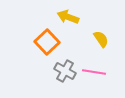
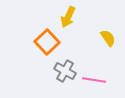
yellow arrow: rotated 85 degrees counterclockwise
yellow semicircle: moved 7 px right, 1 px up
pink line: moved 8 px down
